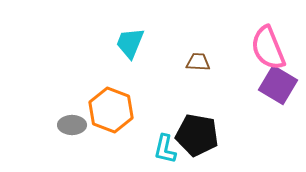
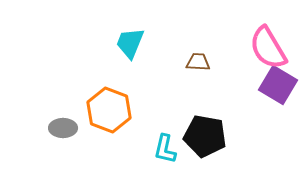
pink semicircle: rotated 9 degrees counterclockwise
orange hexagon: moved 2 px left
gray ellipse: moved 9 px left, 3 px down
black pentagon: moved 8 px right, 1 px down
